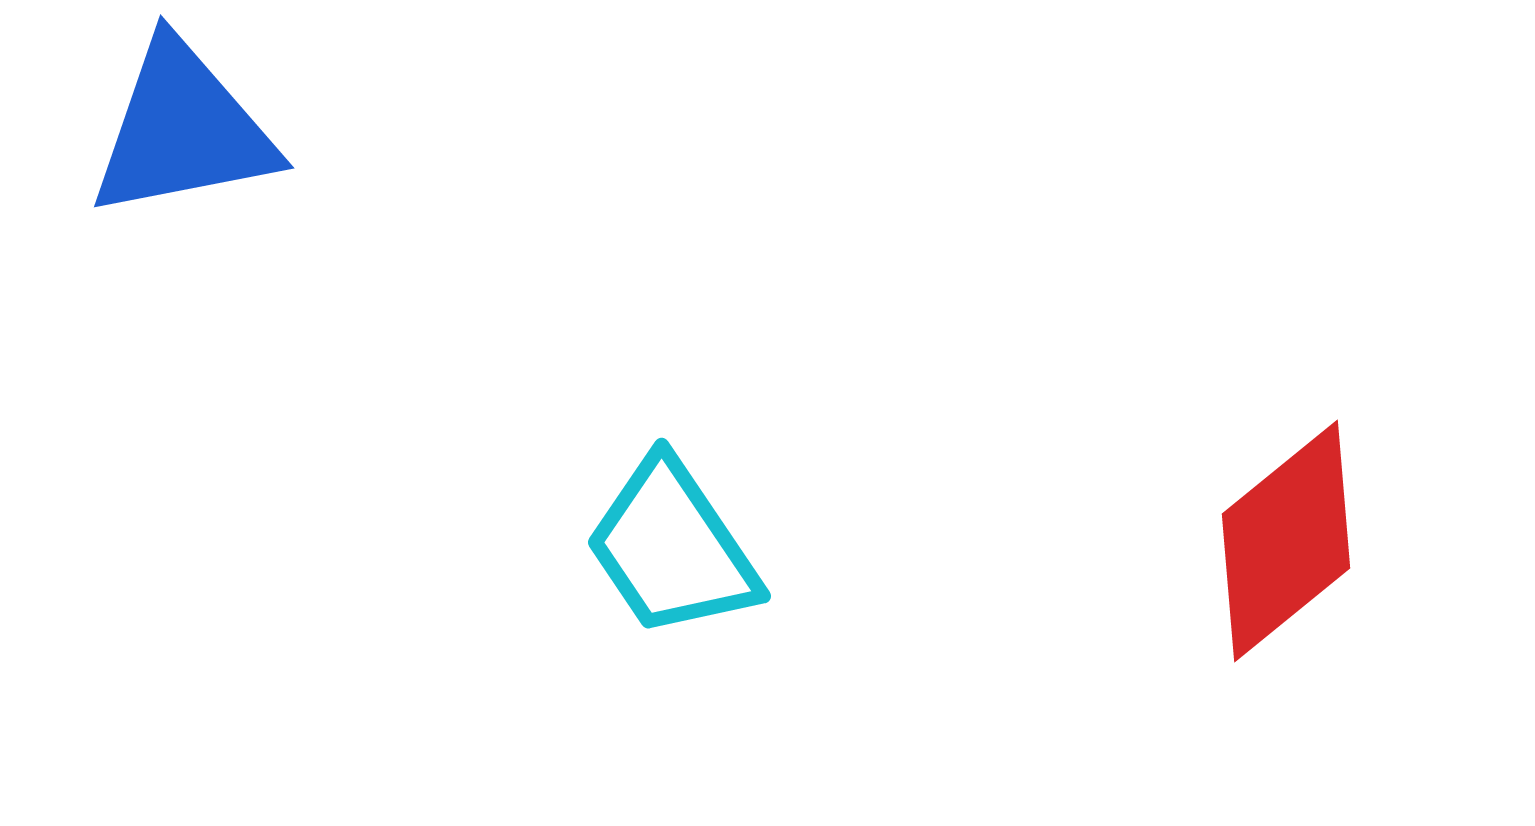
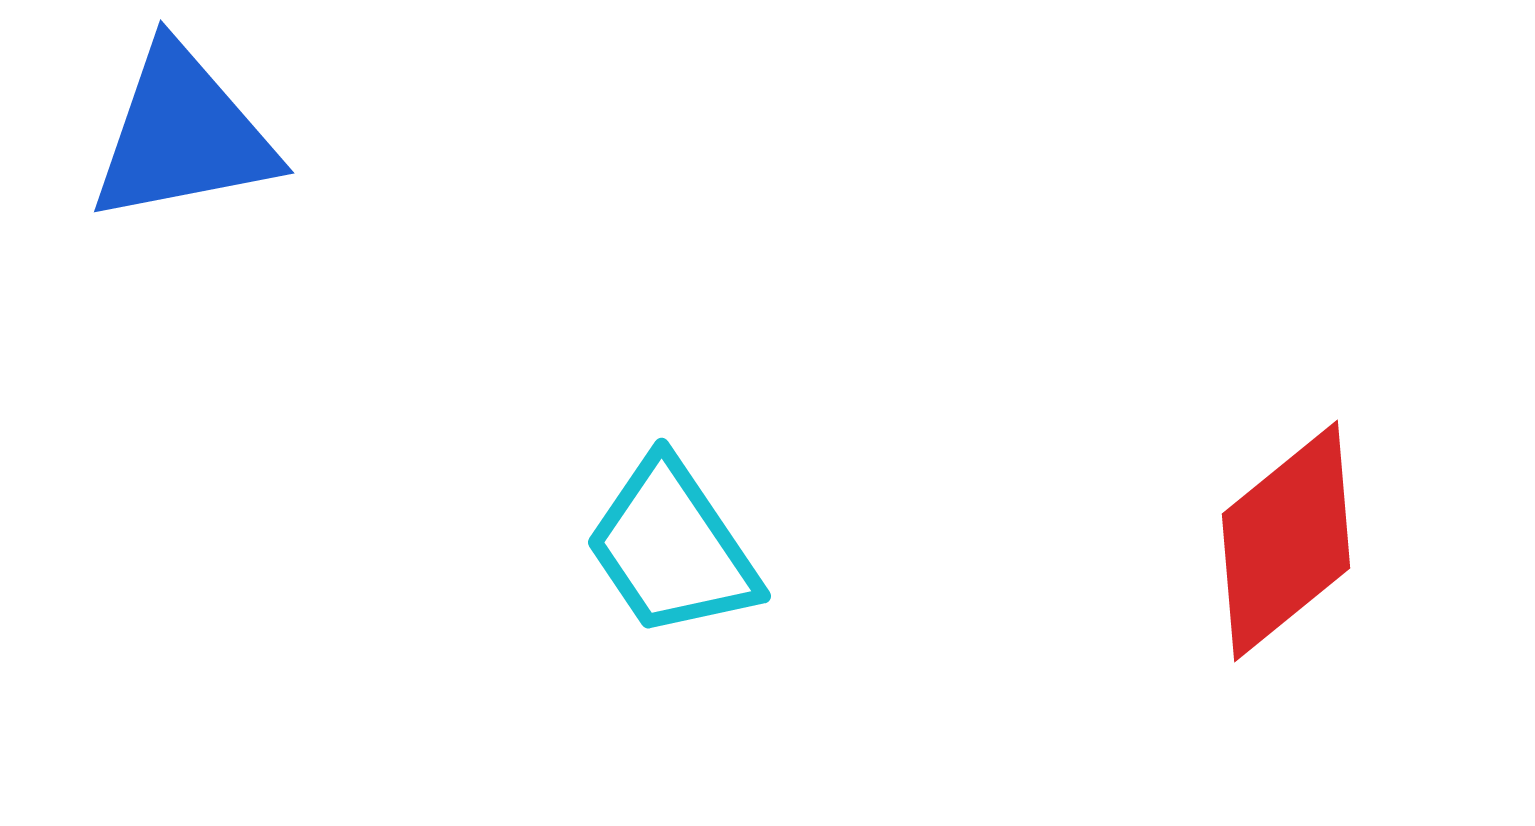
blue triangle: moved 5 px down
